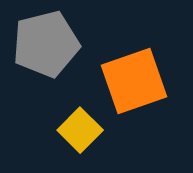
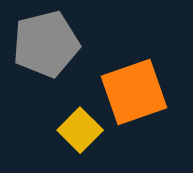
orange square: moved 11 px down
